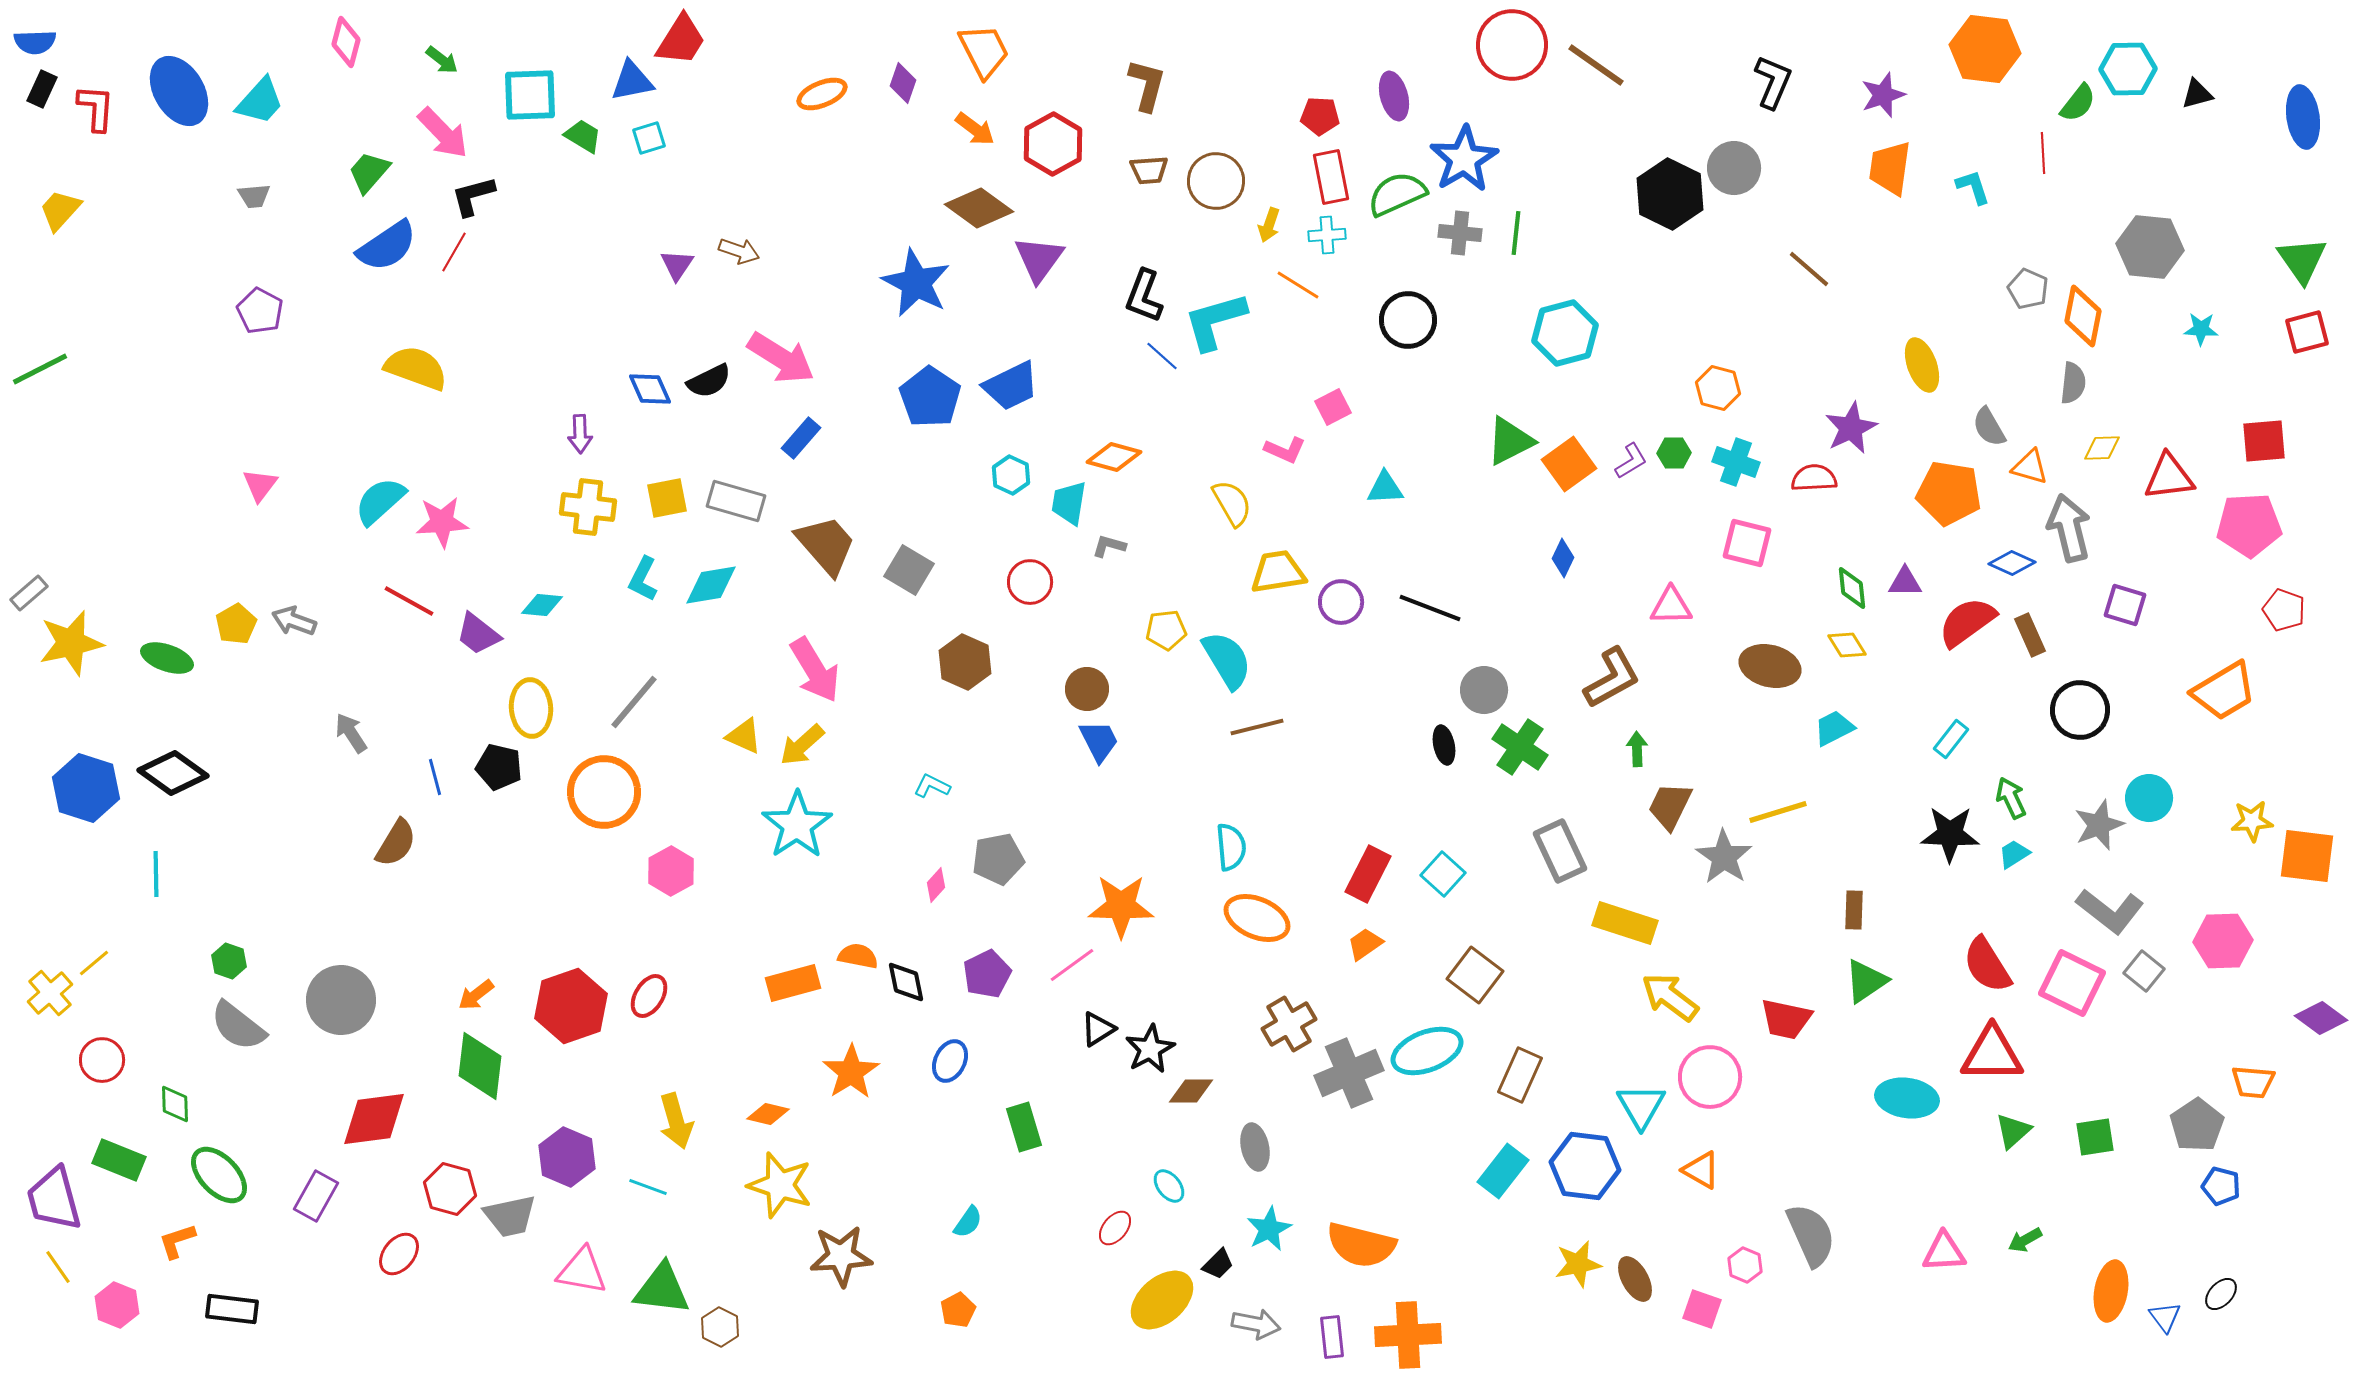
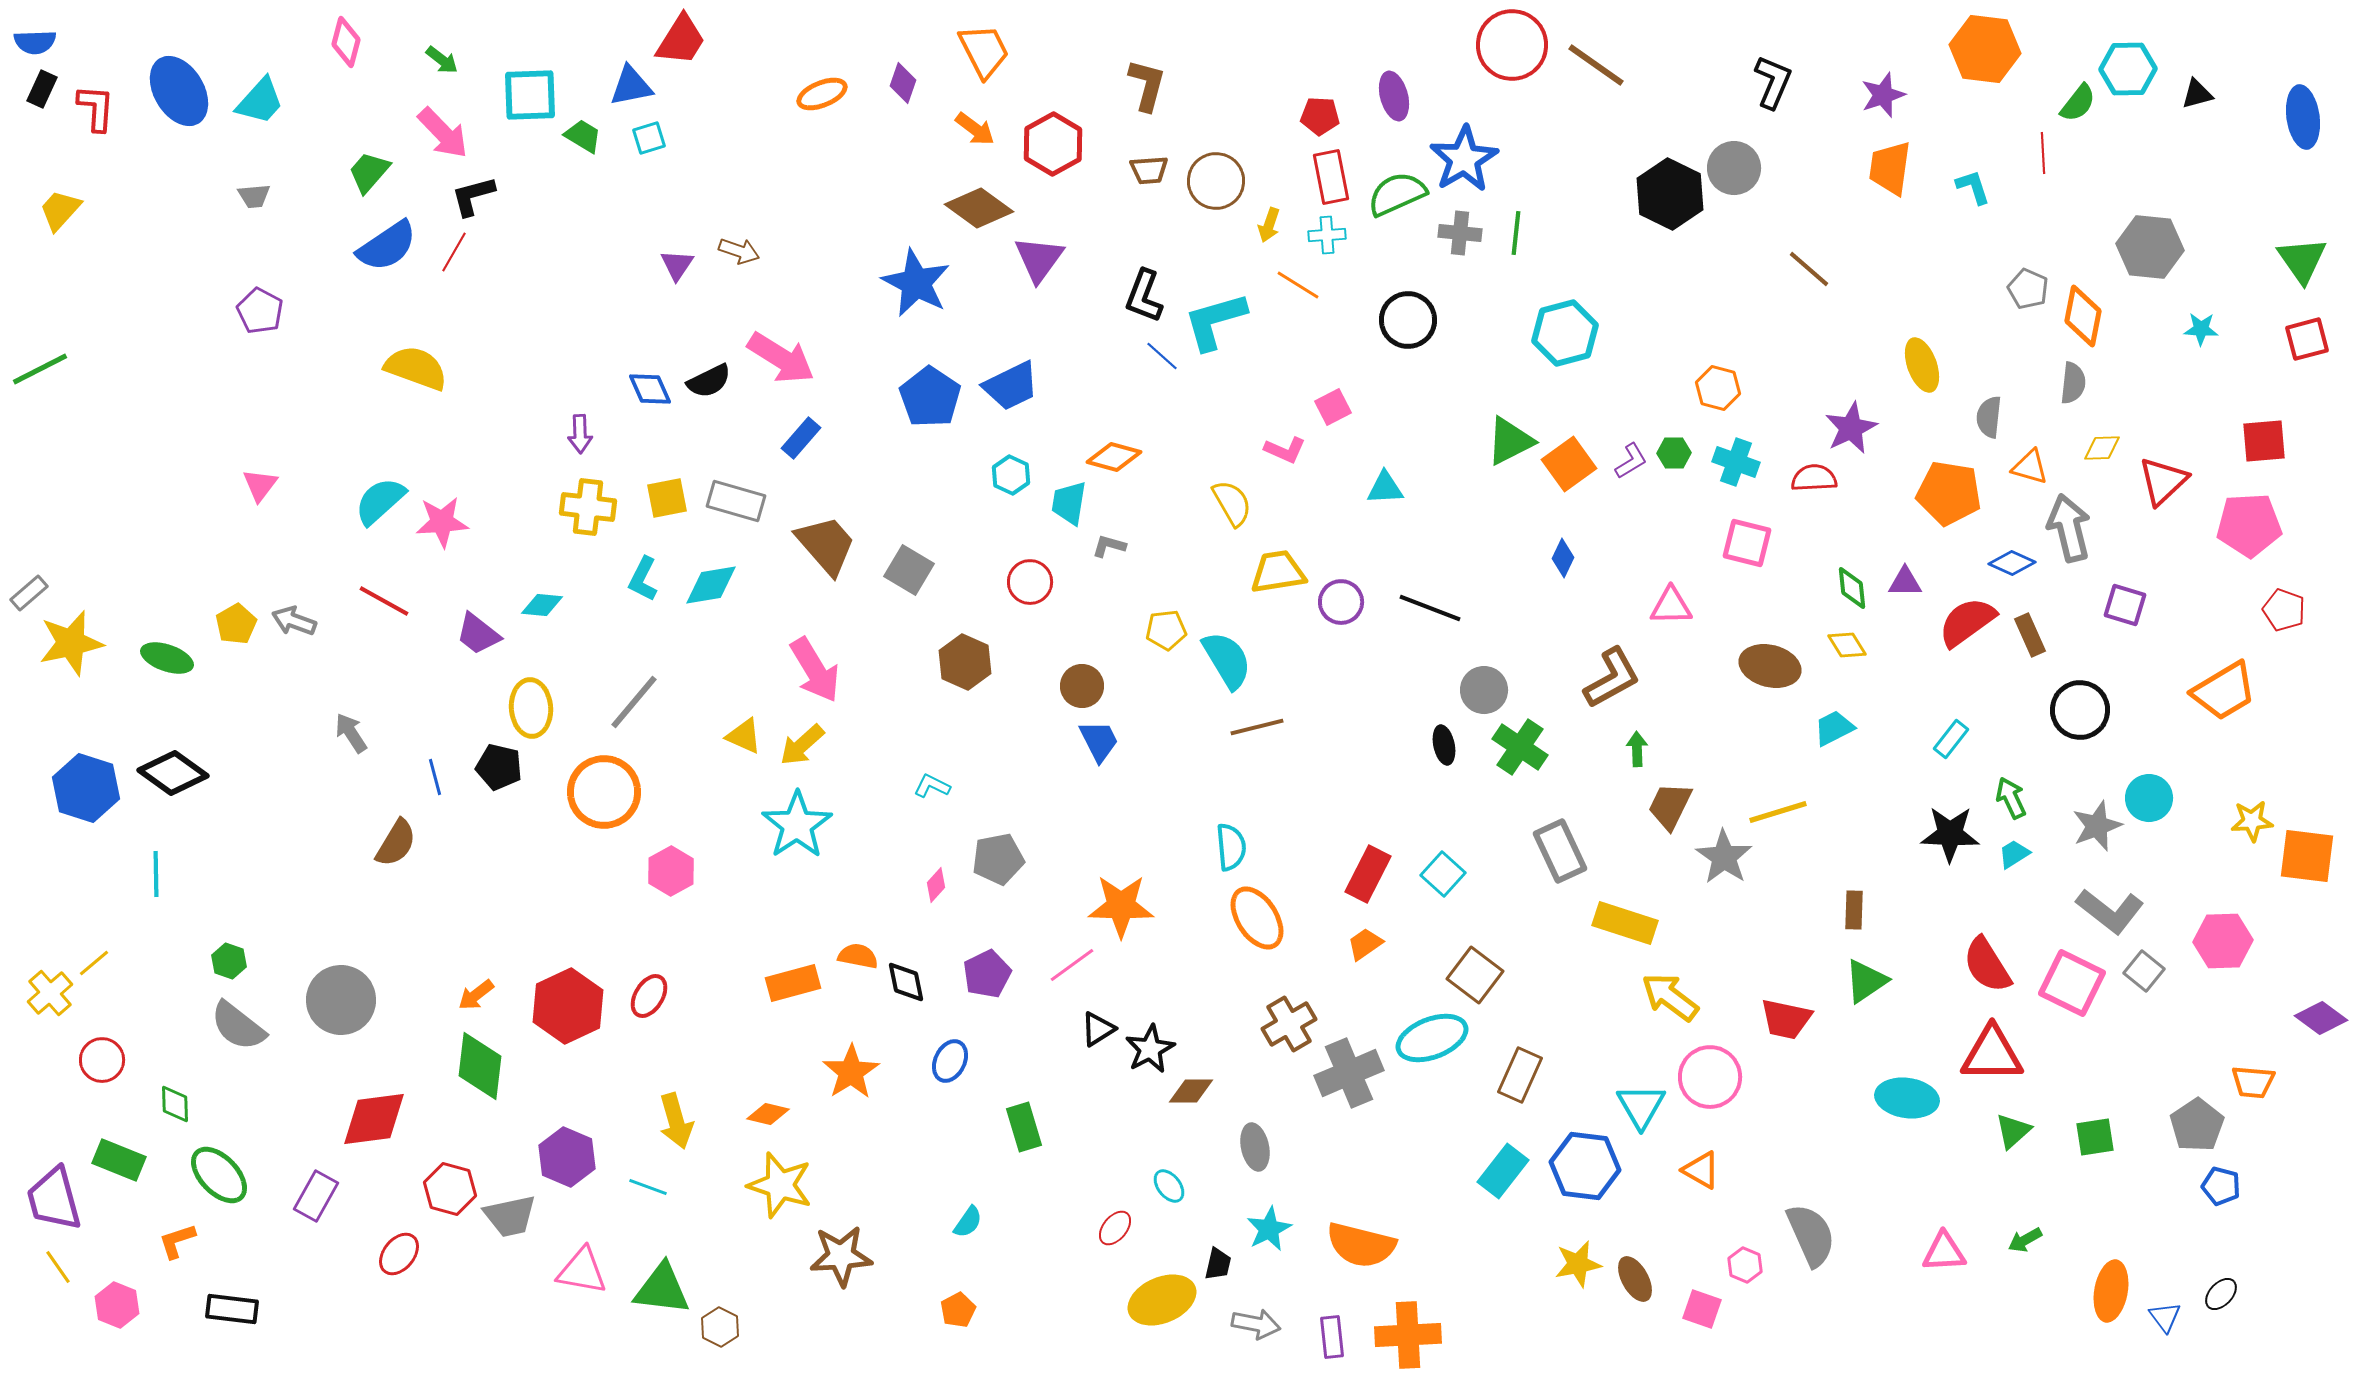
blue triangle at (632, 81): moved 1 px left, 5 px down
red square at (2307, 332): moved 7 px down
gray semicircle at (1989, 427): moved 10 px up; rotated 36 degrees clockwise
red triangle at (2169, 477): moved 6 px left, 4 px down; rotated 36 degrees counterclockwise
red line at (409, 601): moved 25 px left
brown circle at (1087, 689): moved 5 px left, 3 px up
gray star at (2099, 825): moved 2 px left, 1 px down
orange ellipse at (1257, 918): rotated 34 degrees clockwise
red hexagon at (571, 1006): moved 3 px left; rotated 6 degrees counterclockwise
cyan ellipse at (1427, 1051): moved 5 px right, 13 px up
black trapezoid at (1218, 1264): rotated 32 degrees counterclockwise
yellow ellipse at (1162, 1300): rotated 18 degrees clockwise
